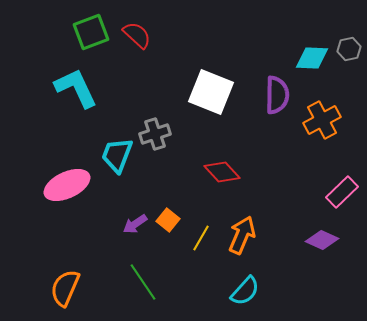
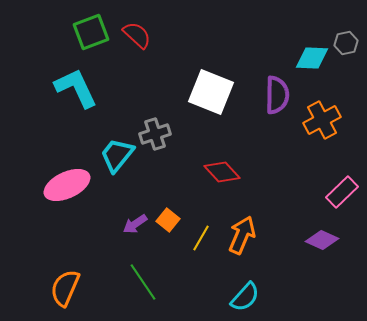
gray hexagon: moved 3 px left, 6 px up
cyan trapezoid: rotated 18 degrees clockwise
cyan semicircle: moved 6 px down
